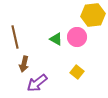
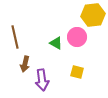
green triangle: moved 4 px down
brown arrow: moved 1 px right
yellow square: rotated 24 degrees counterclockwise
purple arrow: moved 5 px right, 3 px up; rotated 60 degrees counterclockwise
